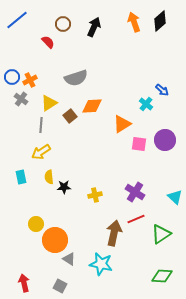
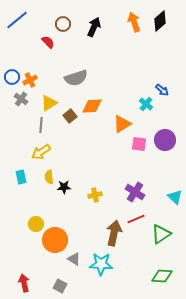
gray triangle: moved 5 px right
cyan star: rotated 10 degrees counterclockwise
